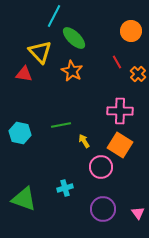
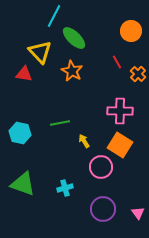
green line: moved 1 px left, 2 px up
green triangle: moved 1 px left, 15 px up
